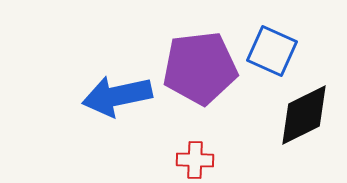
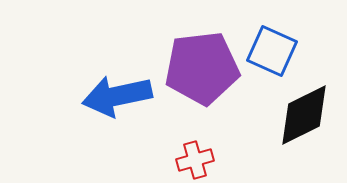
purple pentagon: moved 2 px right
red cross: rotated 18 degrees counterclockwise
